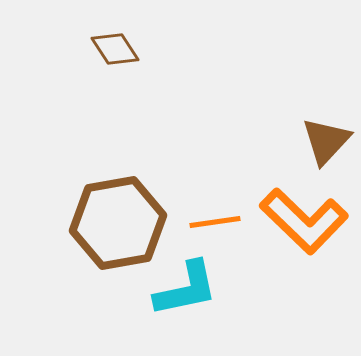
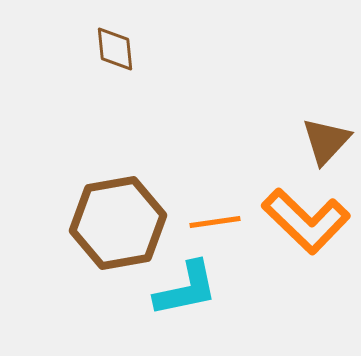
brown diamond: rotated 27 degrees clockwise
orange L-shape: moved 2 px right
